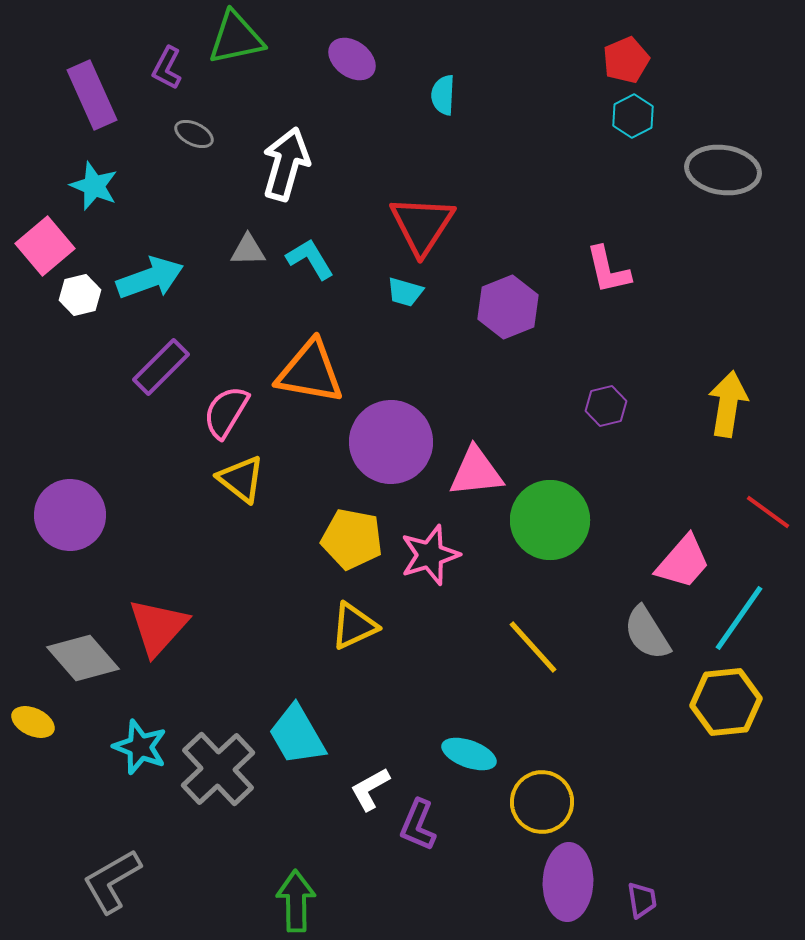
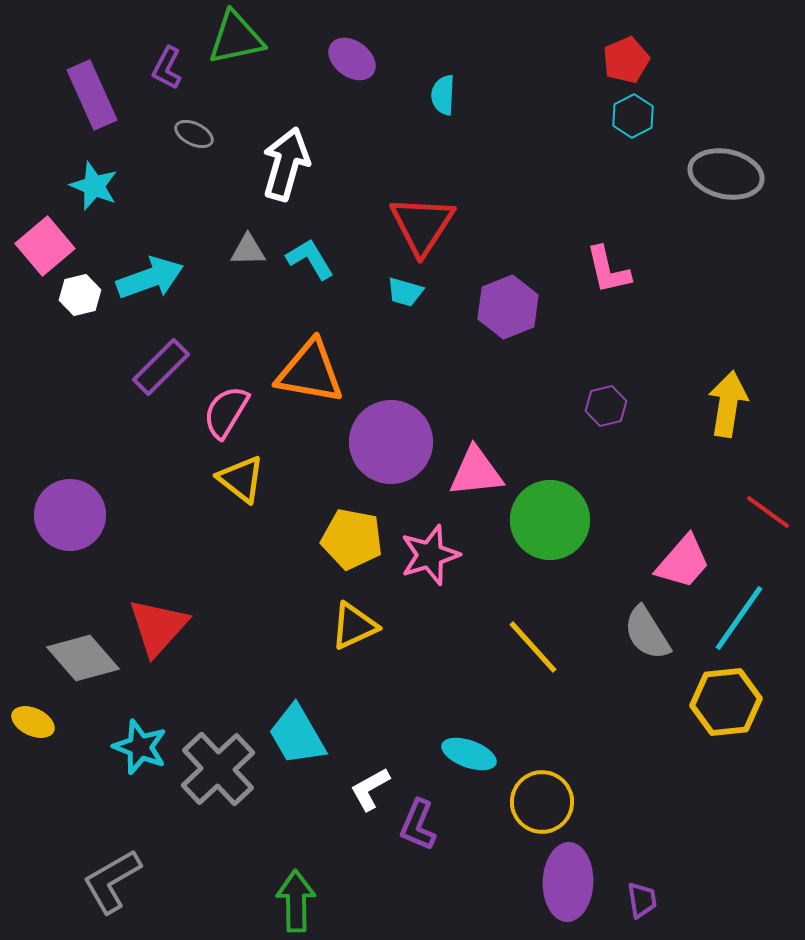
gray ellipse at (723, 170): moved 3 px right, 4 px down; rotated 4 degrees clockwise
